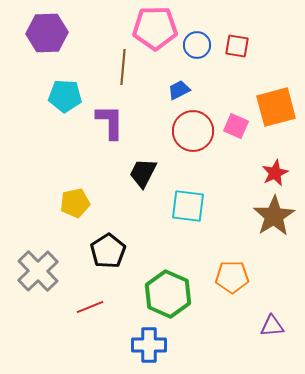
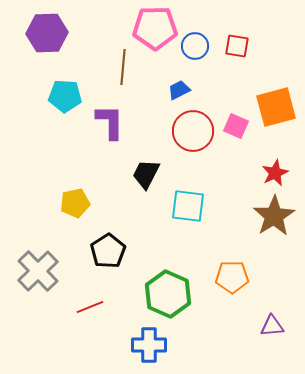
blue circle: moved 2 px left, 1 px down
black trapezoid: moved 3 px right, 1 px down
